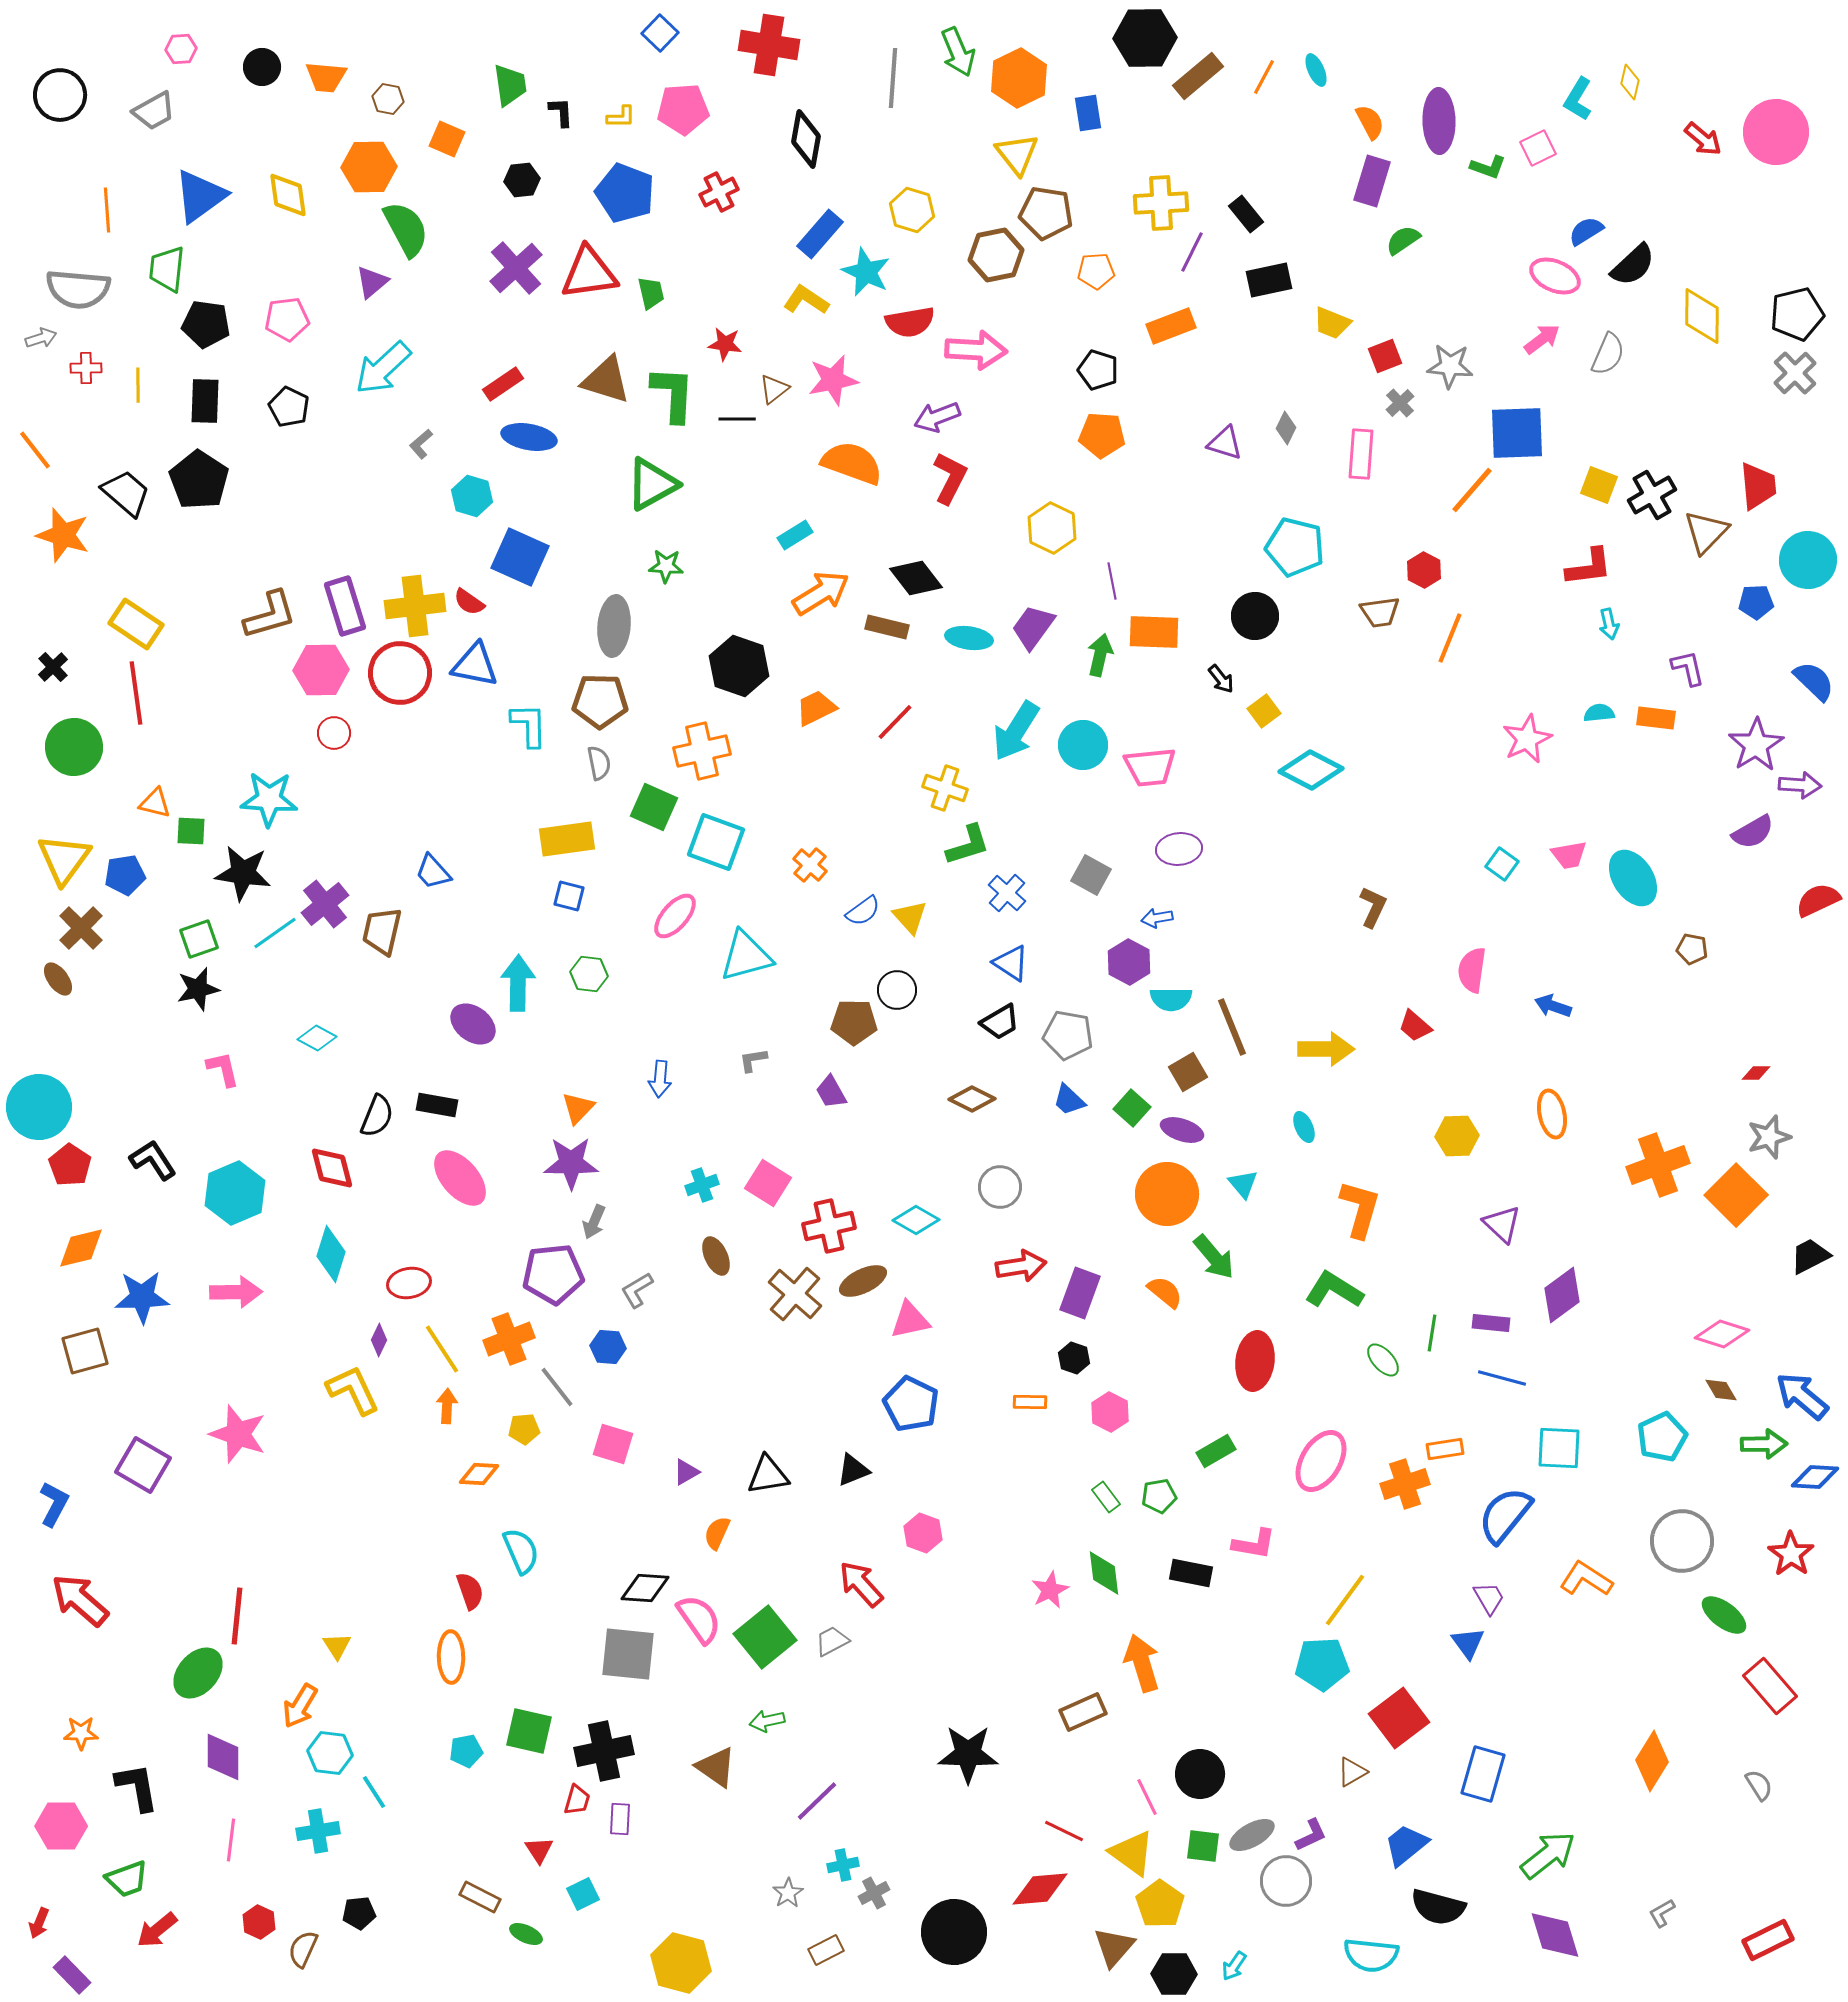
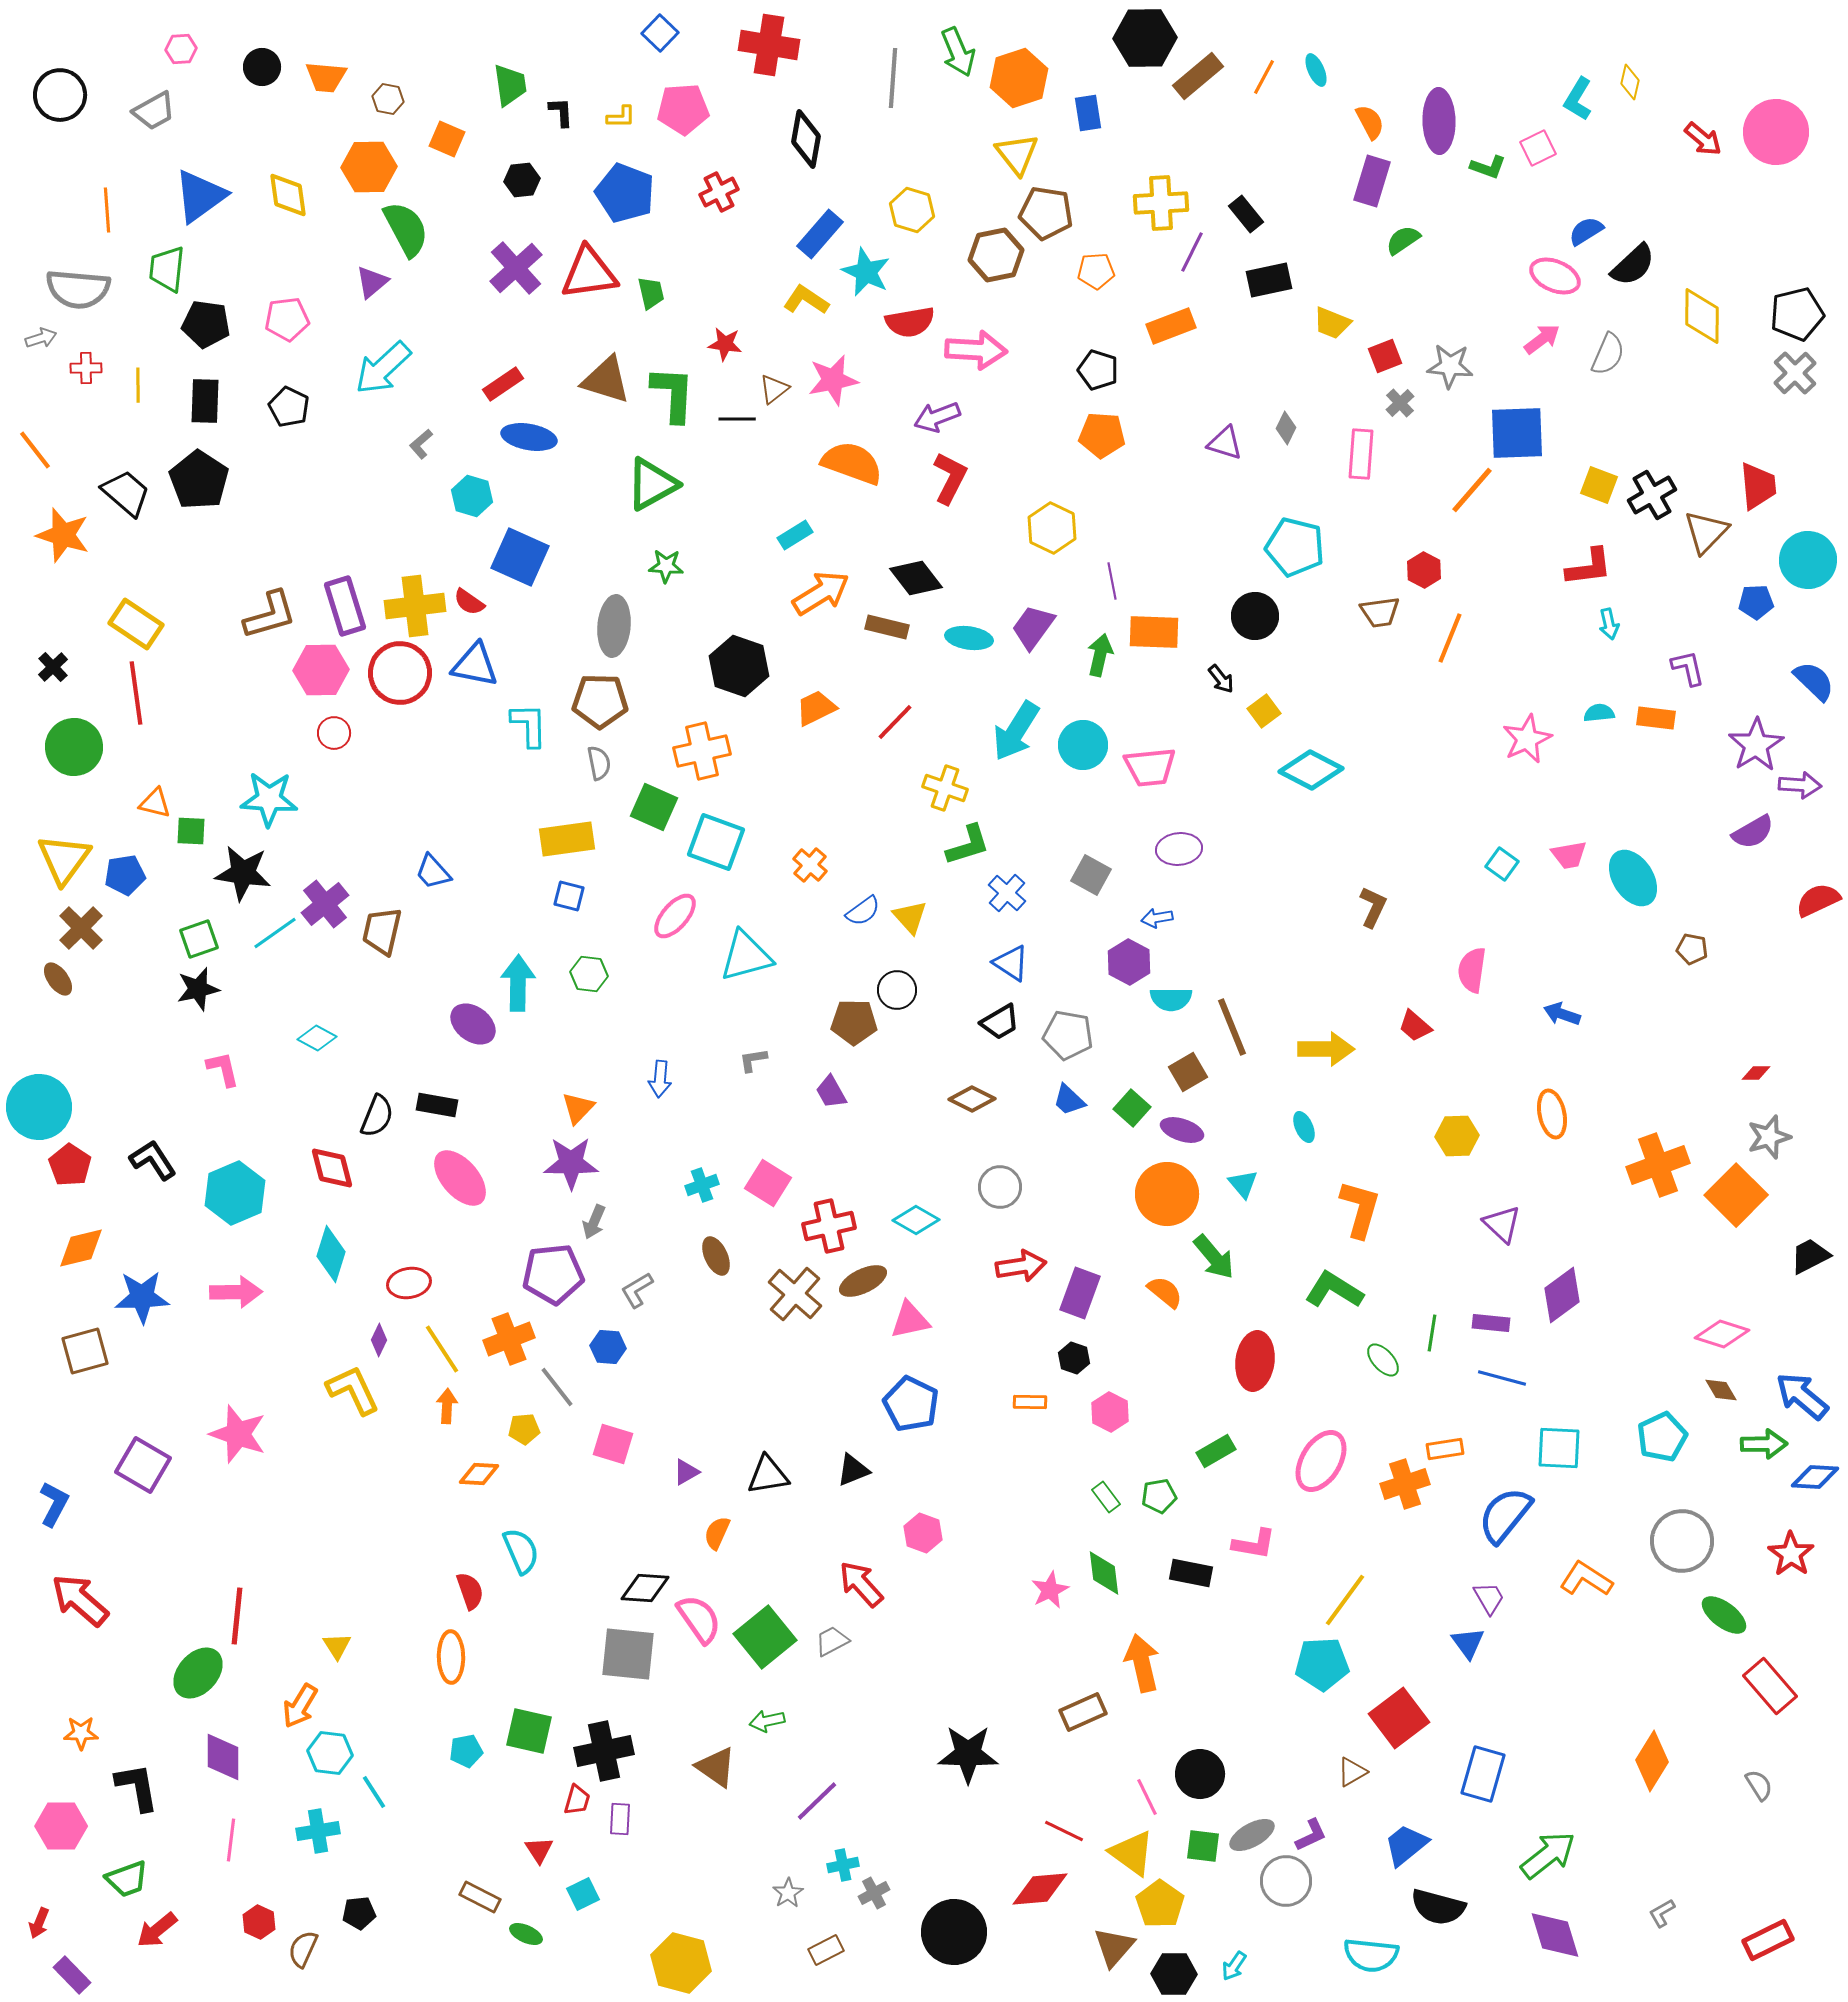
orange hexagon at (1019, 78): rotated 8 degrees clockwise
blue arrow at (1553, 1006): moved 9 px right, 8 px down
orange arrow at (1142, 1663): rotated 4 degrees clockwise
